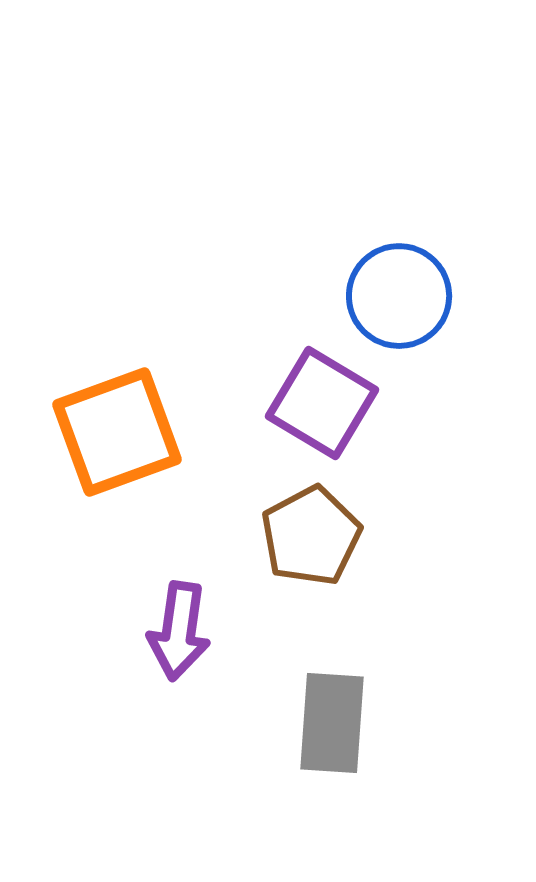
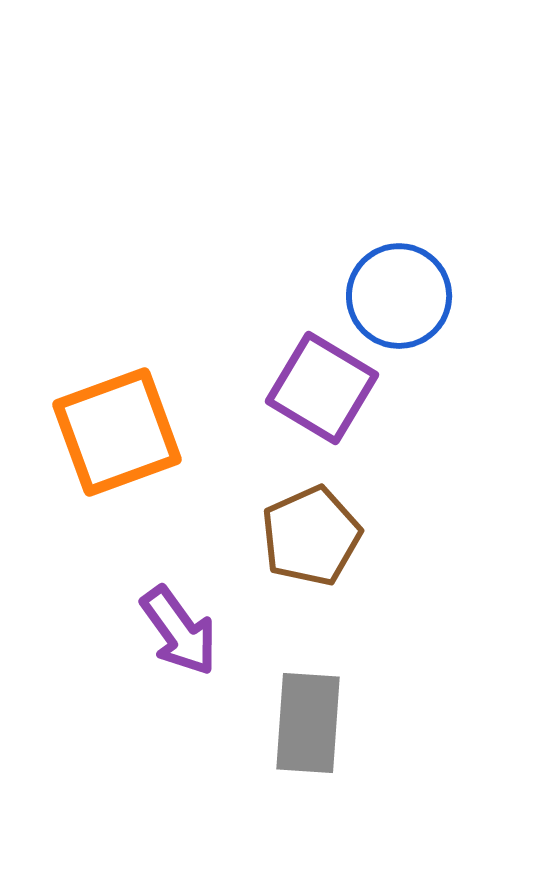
purple square: moved 15 px up
brown pentagon: rotated 4 degrees clockwise
purple arrow: rotated 44 degrees counterclockwise
gray rectangle: moved 24 px left
